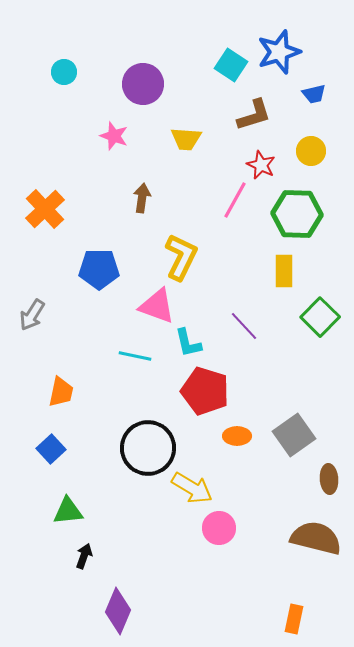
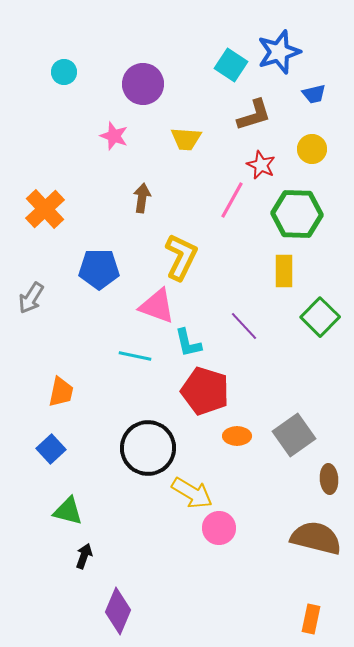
yellow circle: moved 1 px right, 2 px up
pink line: moved 3 px left
gray arrow: moved 1 px left, 17 px up
yellow arrow: moved 5 px down
green triangle: rotated 20 degrees clockwise
orange rectangle: moved 17 px right
